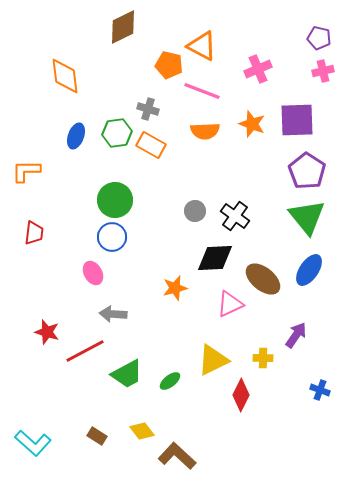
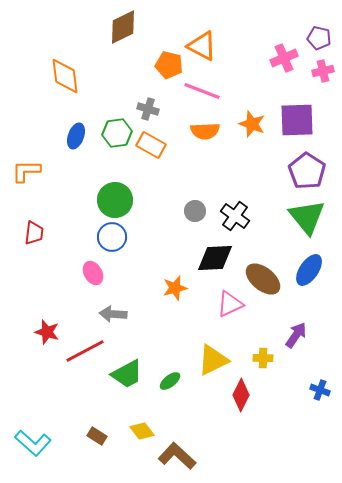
pink cross at (258, 69): moved 26 px right, 11 px up
